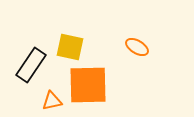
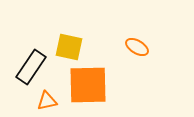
yellow square: moved 1 px left
black rectangle: moved 2 px down
orange triangle: moved 5 px left
